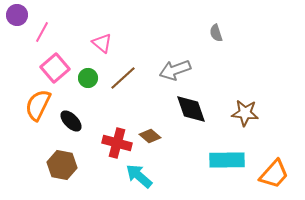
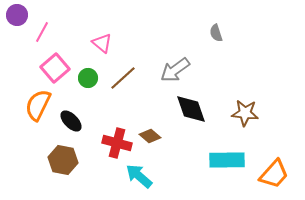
gray arrow: rotated 16 degrees counterclockwise
brown hexagon: moved 1 px right, 5 px up
